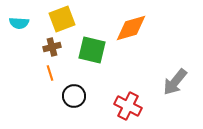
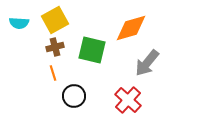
yellow square: moved 7 px left, 1 px down; rotated 8 degrees counterclockwise
brown cross: moved 3 px right
orange line: moved 3 px right
gray arrow: moved 28 px left, 19 px up
red cross: moved 6 px up; rotated 16 degrees clockwise
